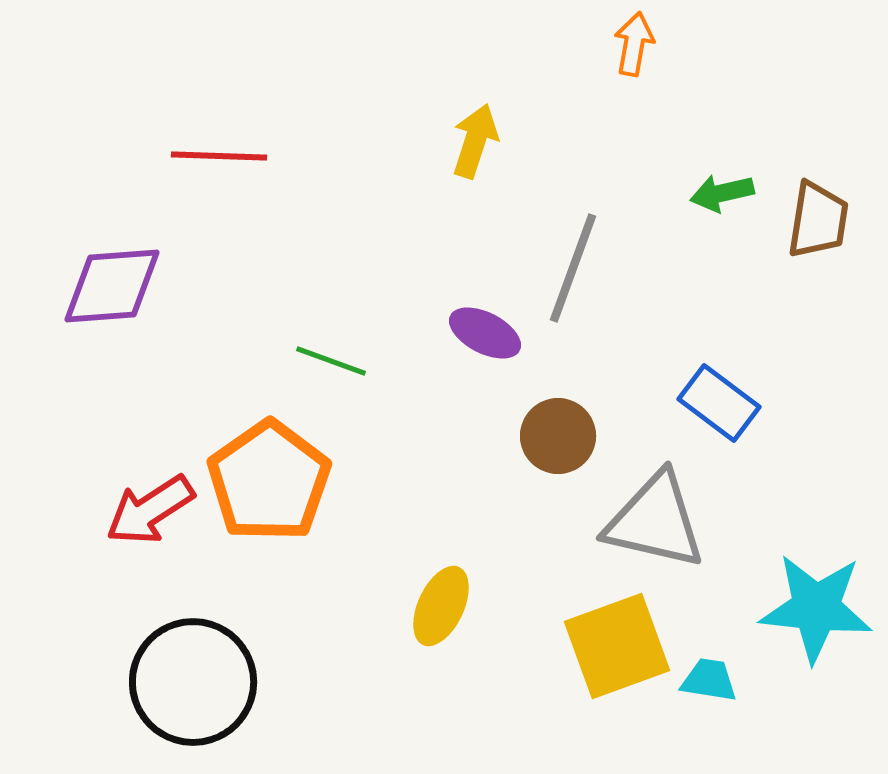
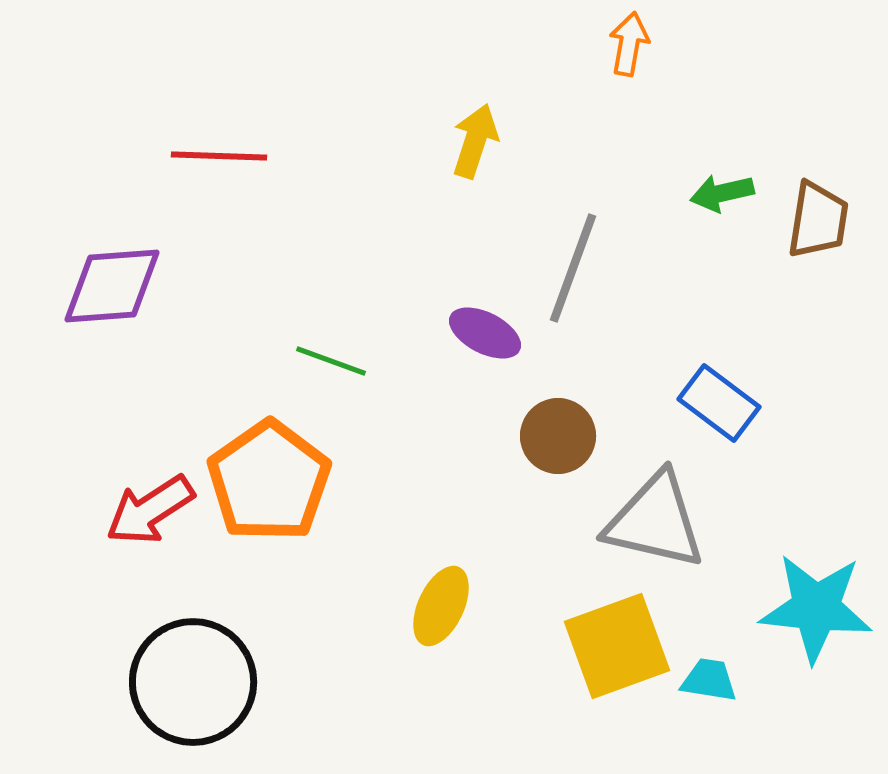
orange arrow: moved 5 px left
